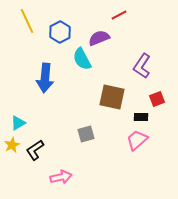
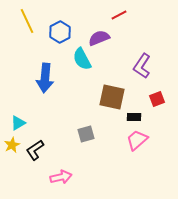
black rectangle: moved 7 px left
